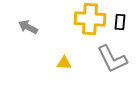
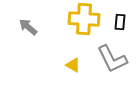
yellow cross: moved 6 px left
gray arrow: rotated 12 degrees clockwise
yellow triangle: moved 9 px right, 2 px down; rotated 28 degrees clockwise
